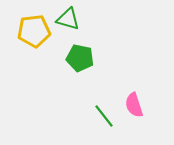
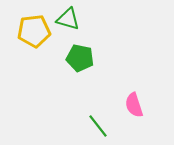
green line: moved 6 px left, 10 px down
